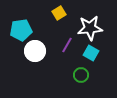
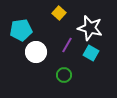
yellow square: rotated 16 degrees counterclockwise
white star: rotated 20 degrees clockwise
white circle: moved 1 px right, 1 px down
green circle: moved 17 px left
